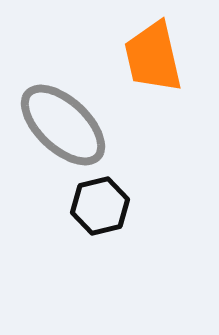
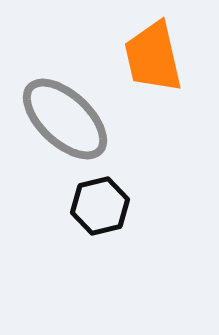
gray ellipse: moved 2 px right, 6 px up
